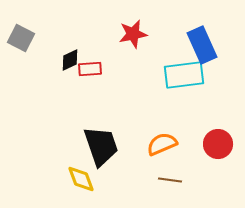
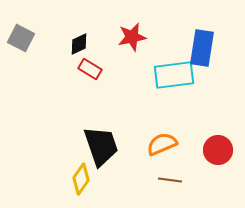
red star: moved 1 px left, 3 px down
blue rectangle: moved 3 px down; rotated 33 degrees clockwise
black diamond: moved 9 px right, 16 px up
red rectangle: rotated 35 degrees clockwise
cyan rectangle: moved 10 px left
red circle: moved 6 px down
yellow diamond: rotated 56 degrees clockwise
